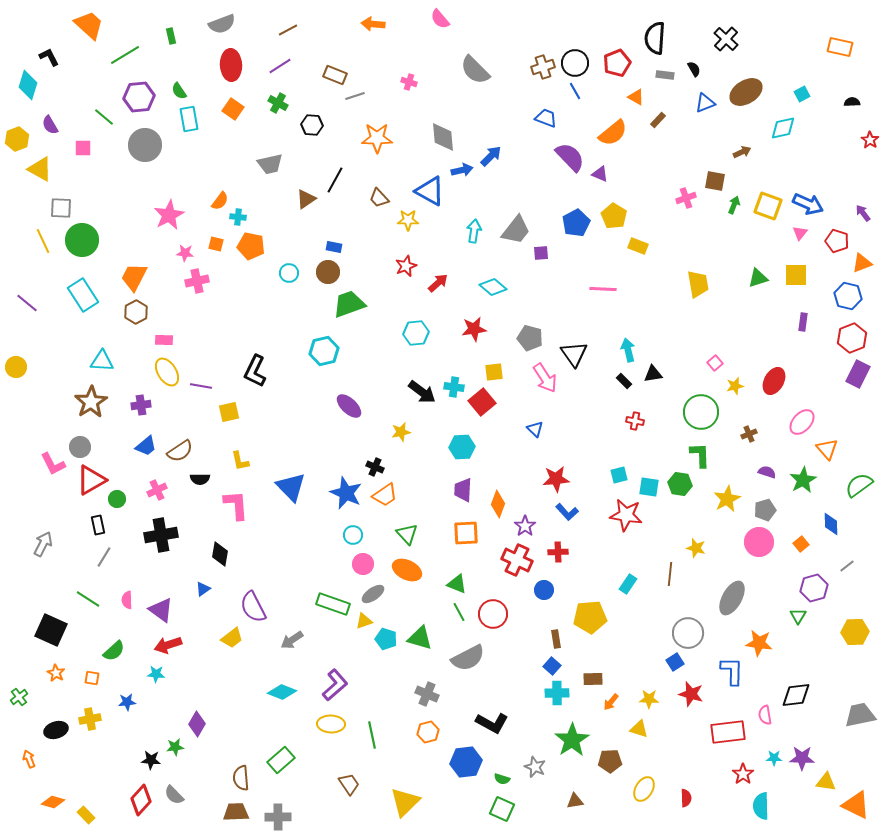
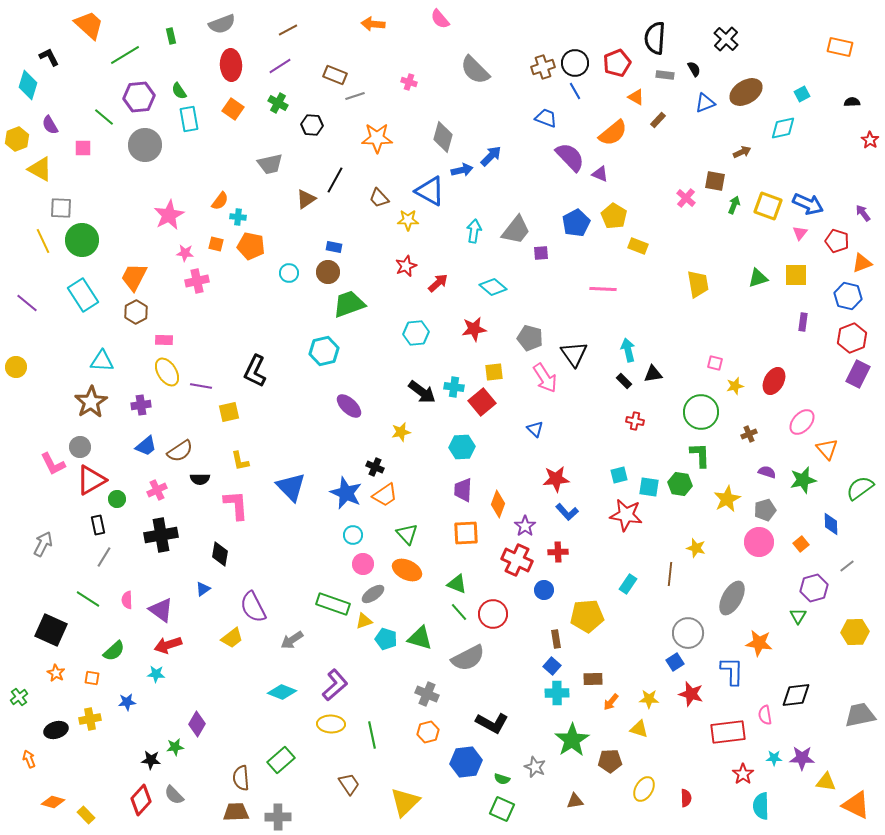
gray diamond at (443, 137): rotated 20 degrees clockwise
pink cross at (686, 198): rotated 30 degrees counterclockwise
pink square at (715, 363): rotated 35 degrees counterclockwise
green star at (803, 480): rotated 16 degrees clockwise
green semicircle at (859, 485): moved 1 px right, 3 px down
green line at (459, 612): rotated 12 degrees counterclockwise
yellow pentagon at (590, 617): moved 3 px left, 1 px up
